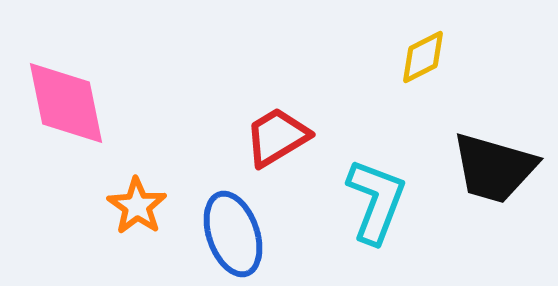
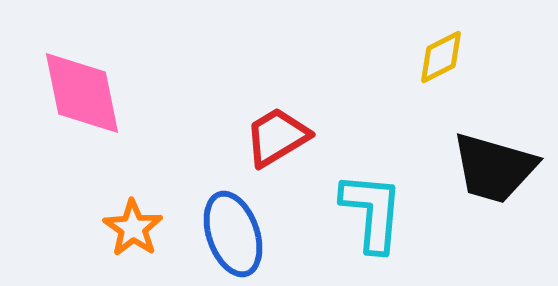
yellow diamond: moved 18 px right
pink diamond: moved 16 px right, 10 px up
cyan L-shape: moved 4 px left, 11 px down; rotated 16 degrees counterclockwise
orange star: moved 4 px left, 22 px down
